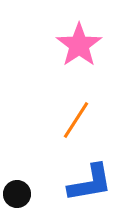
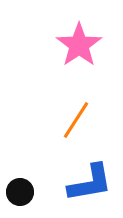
black circle: moved 3 px right, 2 px up
